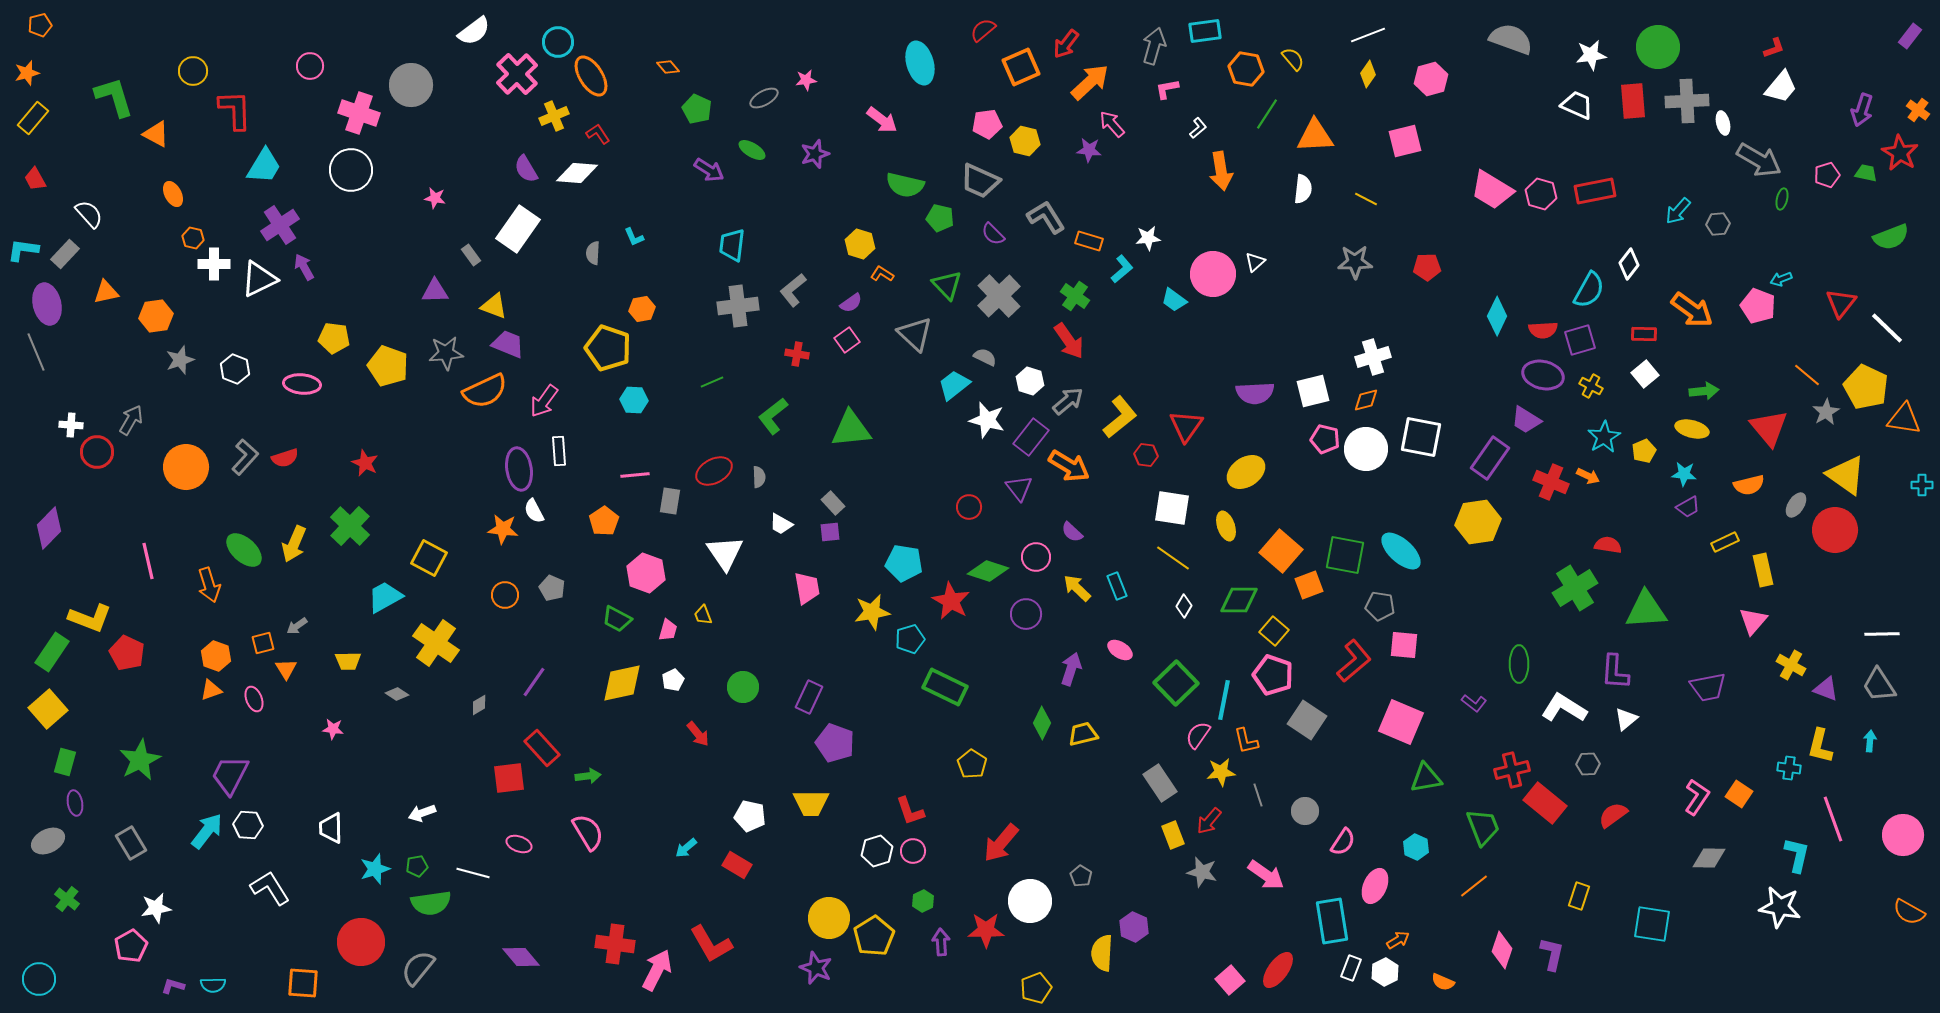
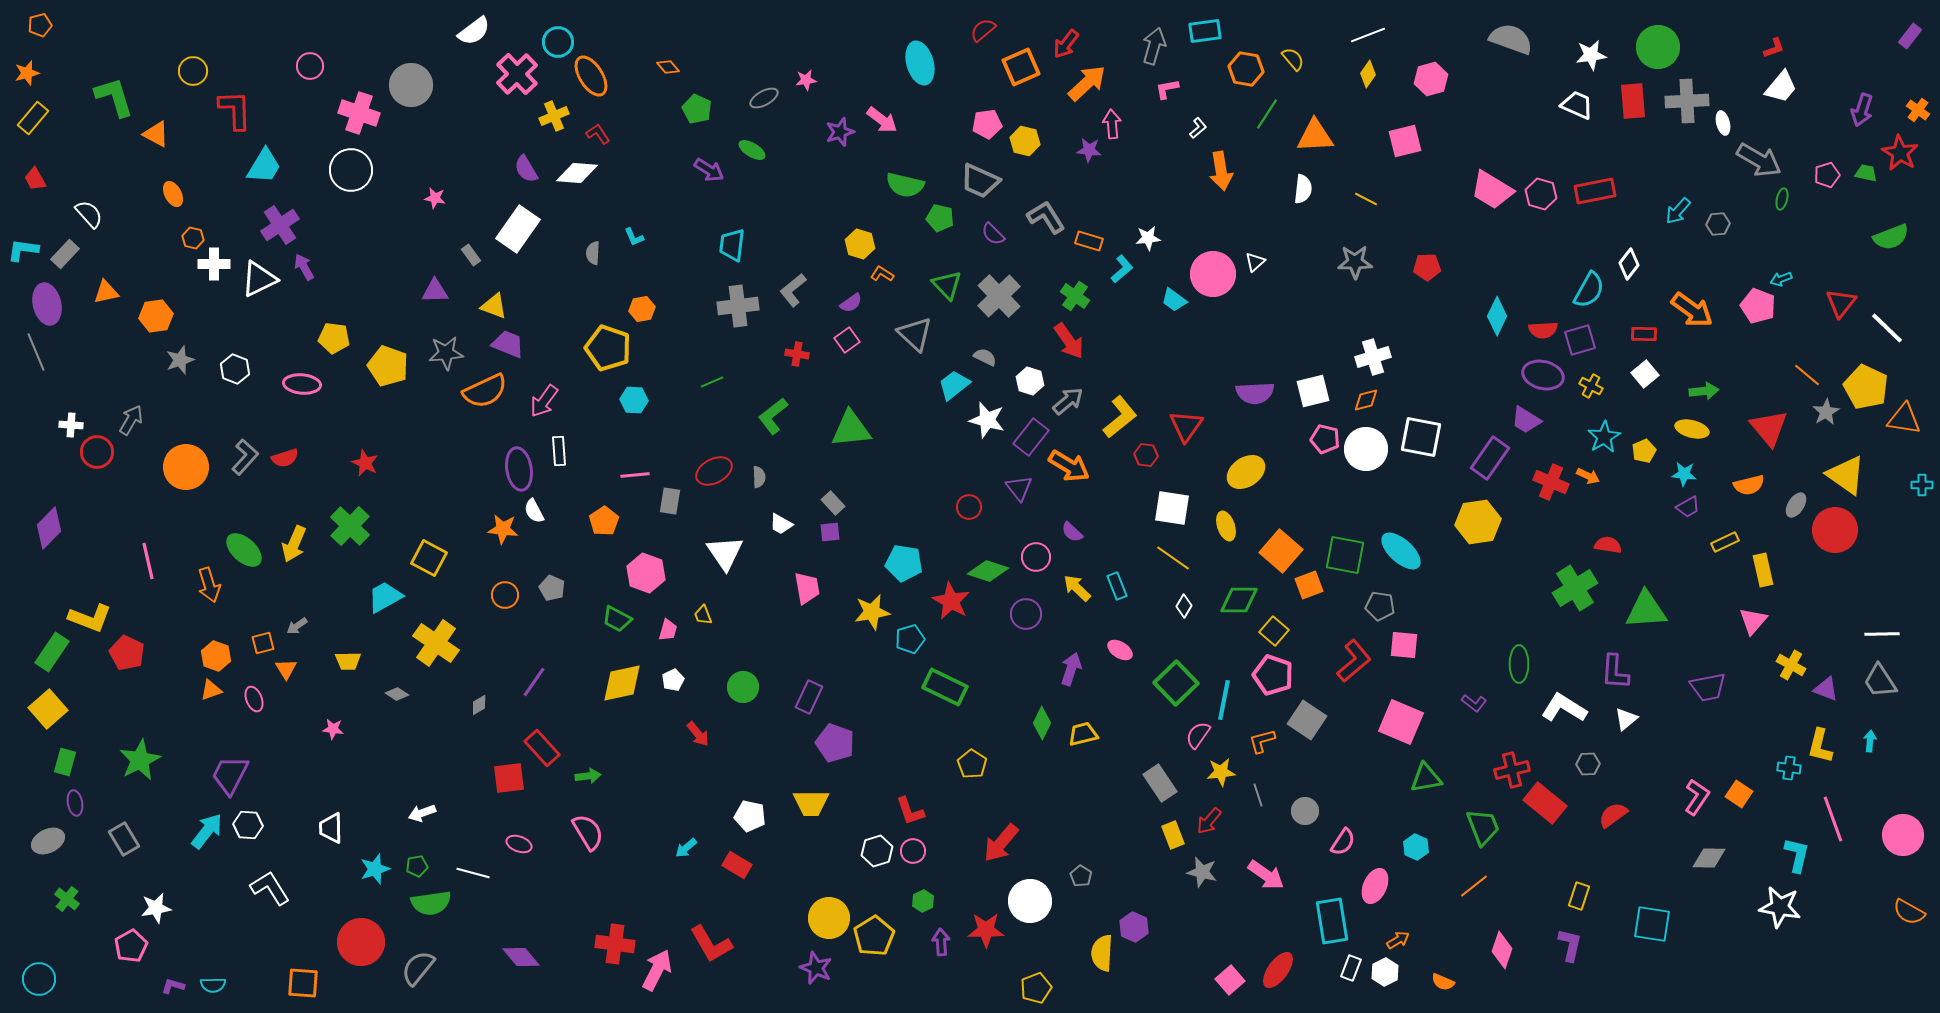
orange arrow at (1090, 82): moved 3 px left, 1 px down
pink arrow at (1112, 124): rotated 36 degrees clockwise
purple star at (815, 154): moved 25 px right, 22 px up
gray trapezoid at (1879, 685): moved 1 px right, 4 px up
orange L-shape at (1246, 741): moved 16 px right; rotated 88 degrees clockwise
gray rectangle at (131, 843): moved 7 px left, 4 px up
purple L-shape at (1552, 954): moved 18 px right, 9 px up
